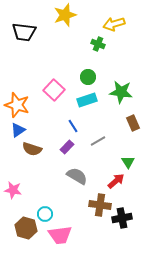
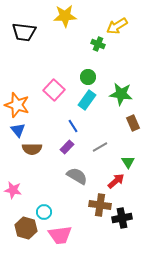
yellow star: moved 1 px down; rotated 15 degrees clockwise
yellow arrow: moved 3 px right, 2 px down; rotated 15 degrees counterclockwise
green star: moved 2 px down
cyan rectangle: rotated 36 degrees counterclockwise
blue triangle: rotated 35 degrees counterclockwise
gray line: moved 2 px right, 6 px down
brown semicircle: rotated 18 degrees counterclockwise
cyan circle: moved 1 px left, 2 px up
